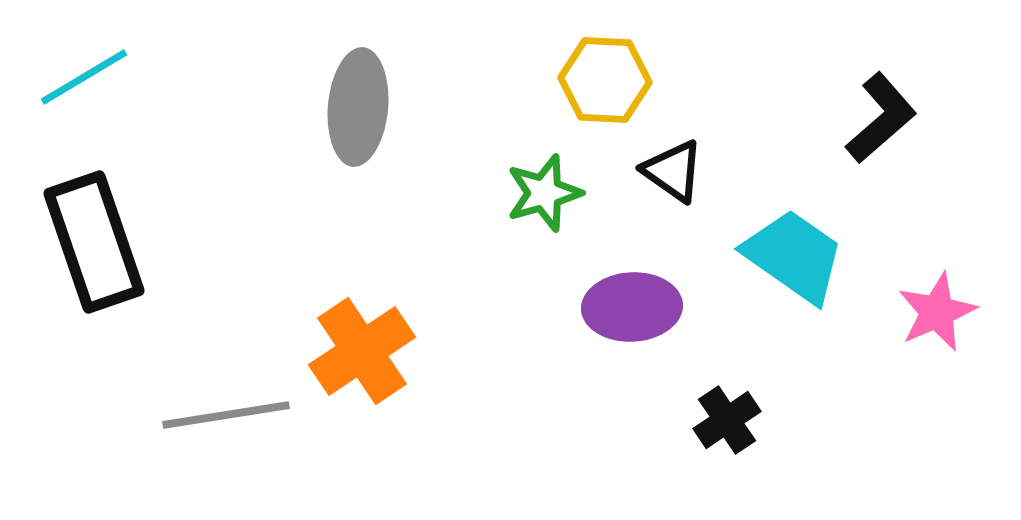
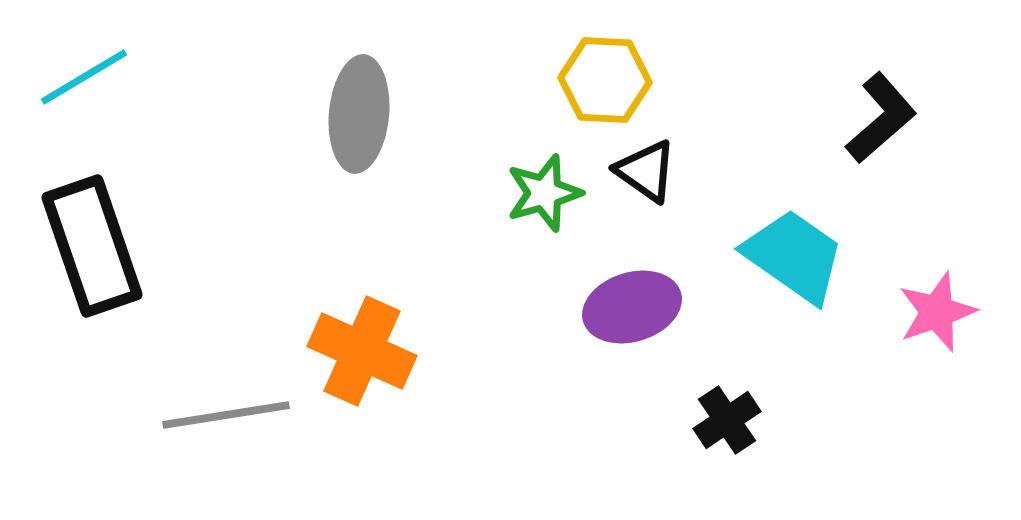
gray ellipse: moved 1 px right, 7 px down
black triangle: moved 27 px left
black rectangle: moved 2 px left, 4 px down
purple ellipse: rotated 14 degrees counterclockwise
pink star: rotated 4 degrees clockwise
orange cross: rotated 32 degrees counterclockwise
